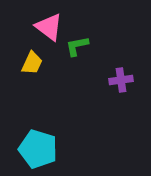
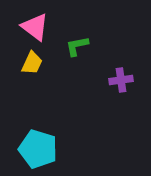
pink triangle: moved 14 px left
